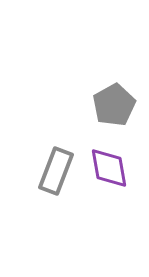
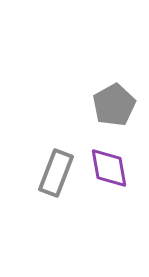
gray rectangle: moved 2 px down
